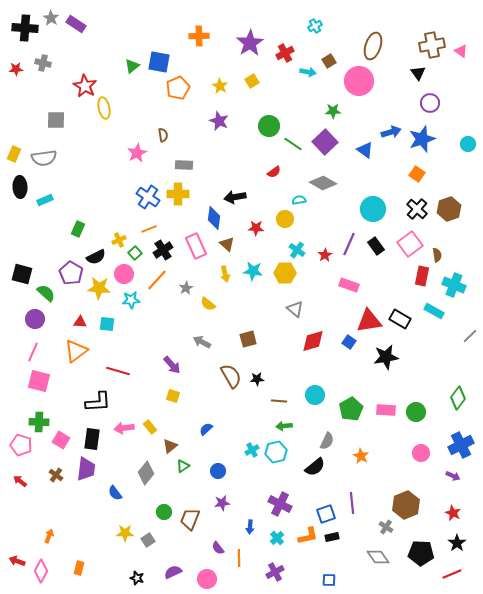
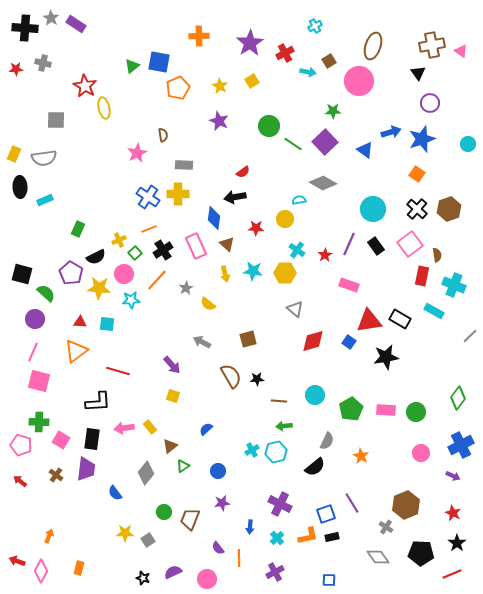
red semicircle at (274, 172): moved 31 px left
purple line at (352, 503): rotated 25 degrees counterclockwise
black star at (137, 578): moved 6 px right
